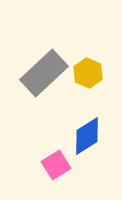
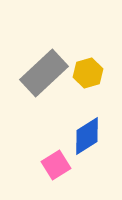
yellow hexagon: rotated 20 degrees clockwise
